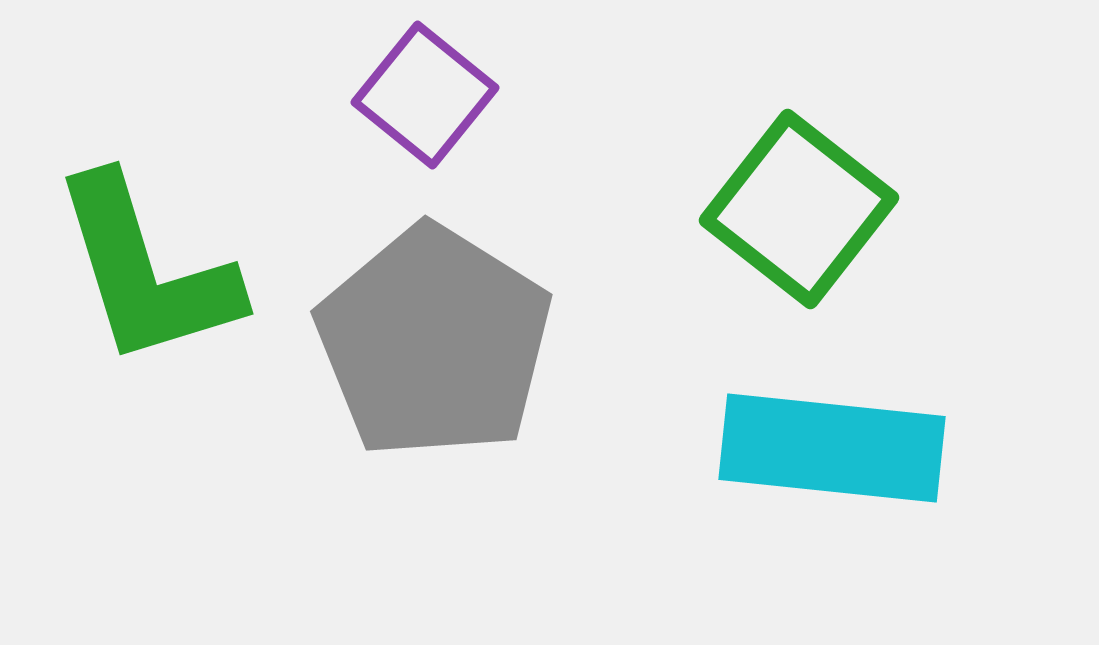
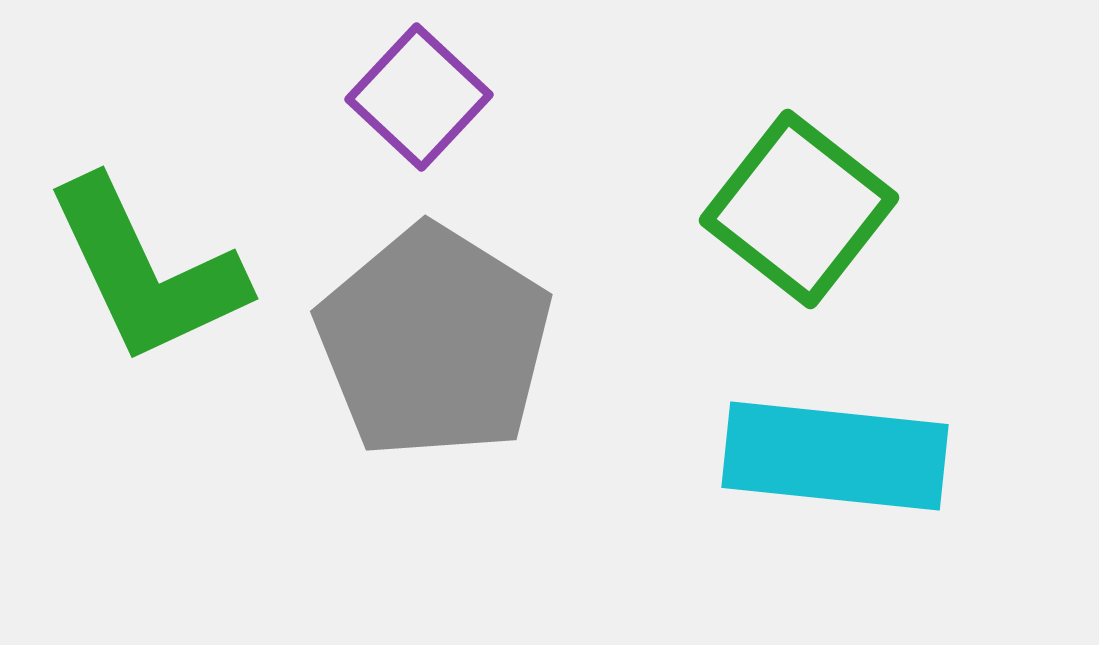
purple square: moved 6 px left, 2 px down; rotated 4 degrees clockwise
green L-shape: rotated 8 degrees counterclockwise
cyan rectangle: moved 3 px right, 8 px down
